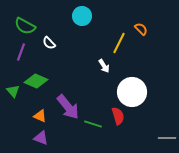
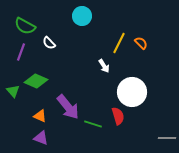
orange semicircle: moved 14 px down
